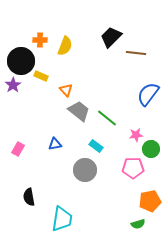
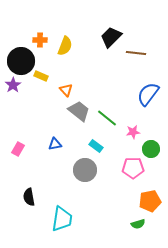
pink star: moved 3 px left, 3 px up
